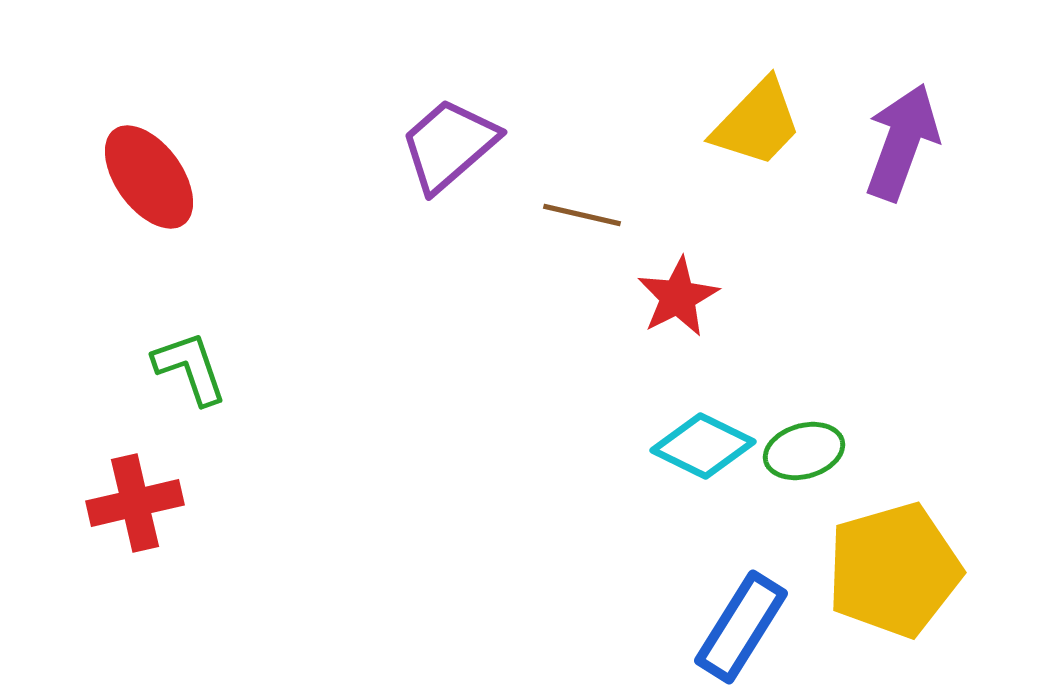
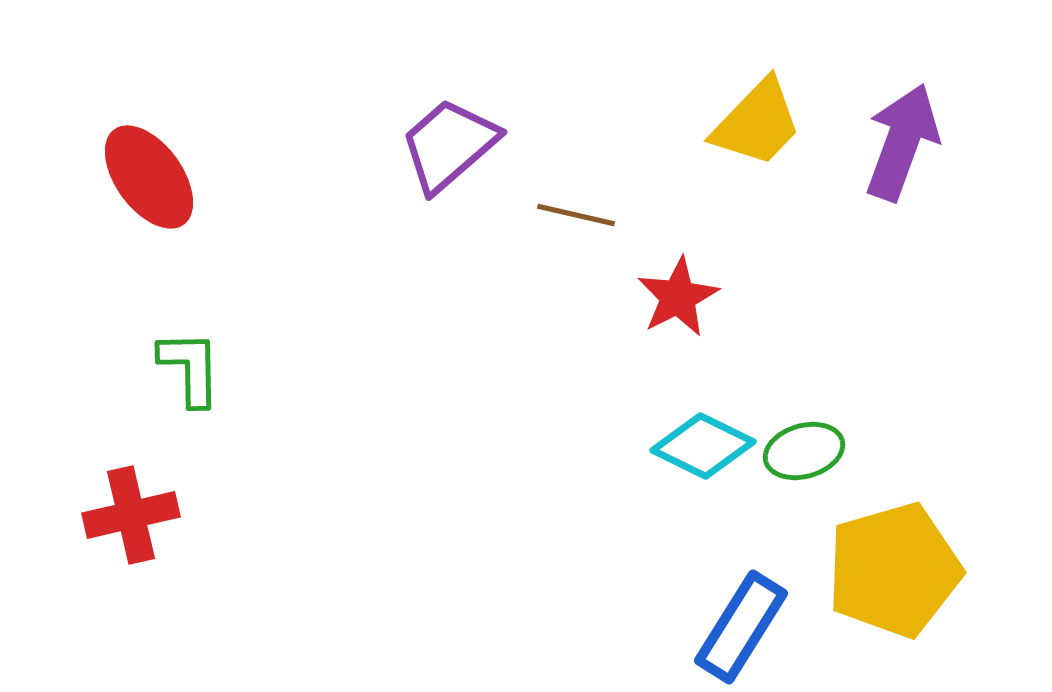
brown line: moved 6 px left
green L-shape: rotated 18 degrees clockwise
red cross: moved 4 px left, 12 px down
